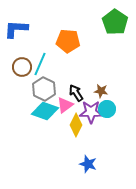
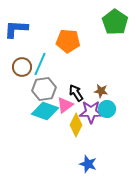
gray hexagon: rotated 25 degrees clockwise
